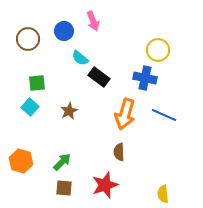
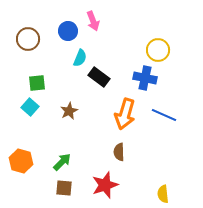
blue circle: moved 4 px right
cyan semicircle: rotated 108 degrees counterclockwise
